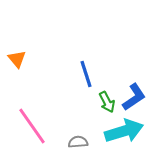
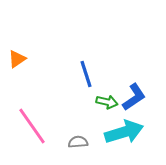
orange triangle: rotated 36 degrees clockwise
green arrow: rotated 50 degrees counterclockwise
cyan arrow: moved 1 px down
